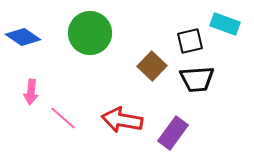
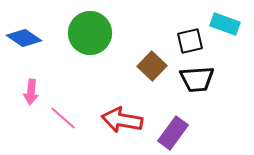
blue diamond: moved 1 px right, 1 px down
